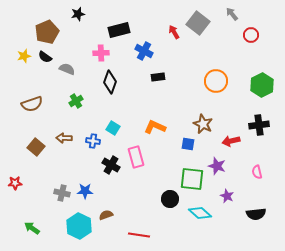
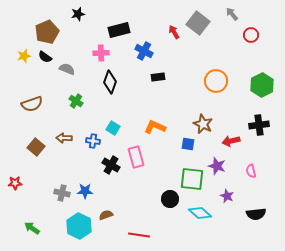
green cross at (76, 101): rotated 24 degrees counterclockwise
pink semicircle at (257, 172): moved 6 px left, 1 px up
